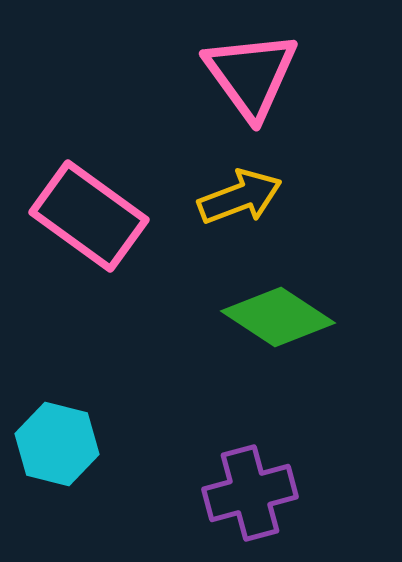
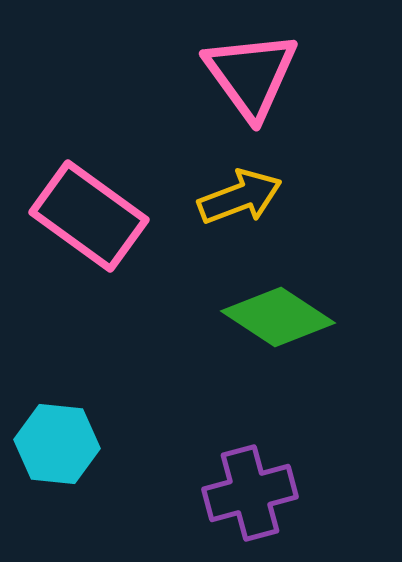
cyan hexagon: rotated 8 degrees counterclockwise
